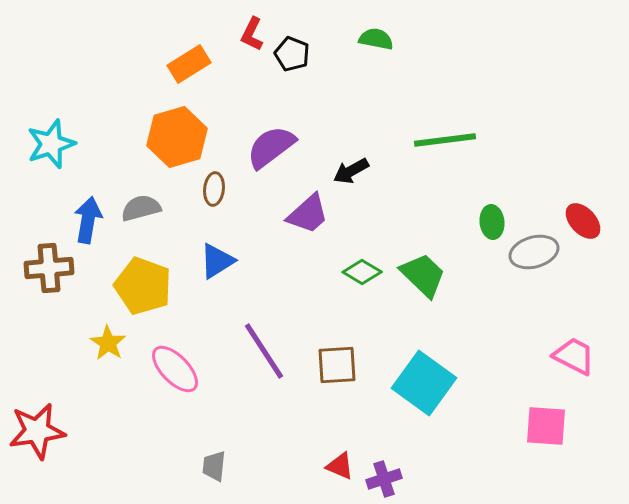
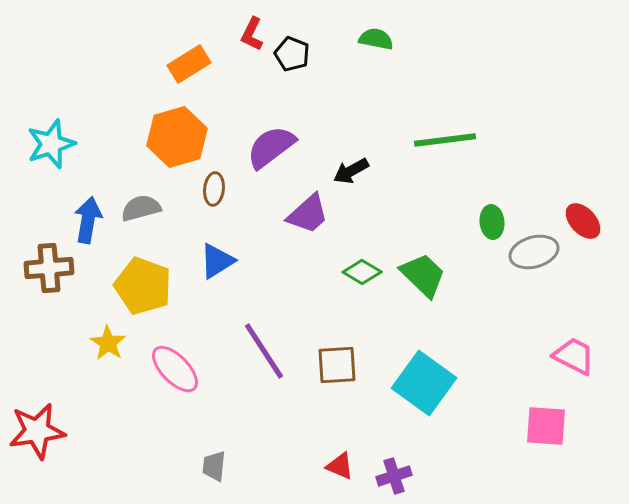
purple cross: moved 10 px right, 3 px up
